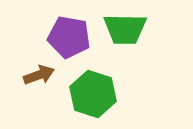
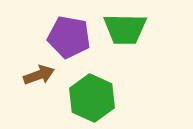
green hexagon: moved 1 px left, 4 px down; rotated 6 degrees clockwise
